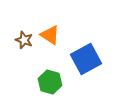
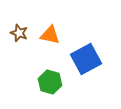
orange triangle: rotated 20 degrees counterclockwise
brown star: moved 5 px left, 7 px up
